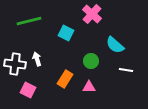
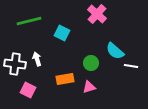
pink cross: moved 5 px right
cyan square: moved 4 px left
cyan semicircle: moved 6 px down
green circle: moved 2 px down
white line: moved 5 px right, 4 px up
orange rectangle: rotated 48 degrees clockwise
pink triangle: rotated 16 degrees counterclockwise
